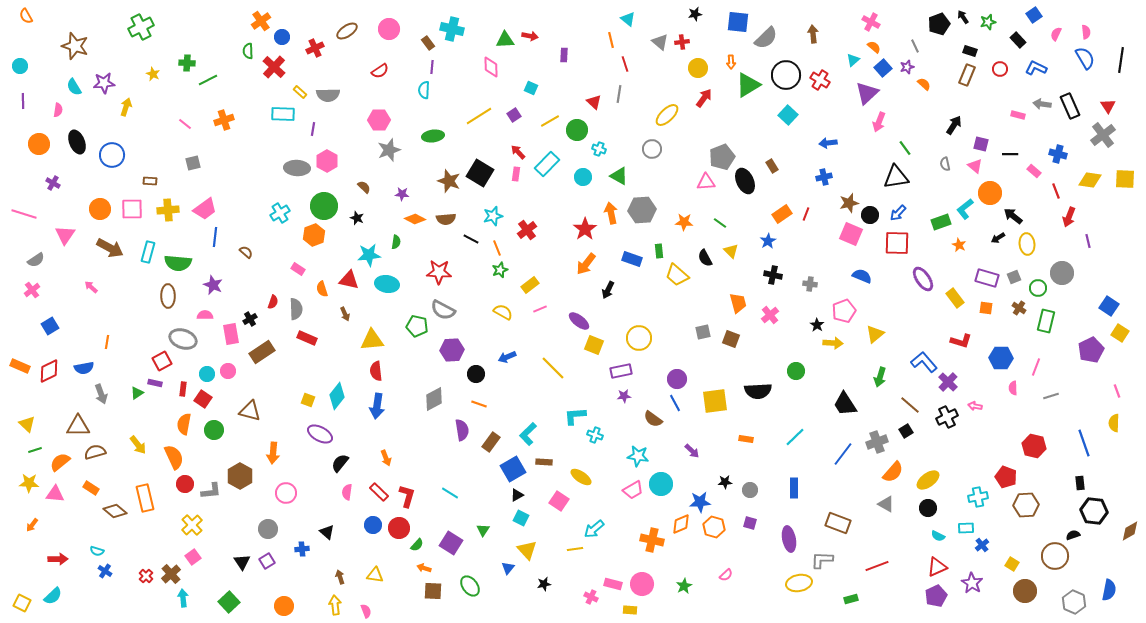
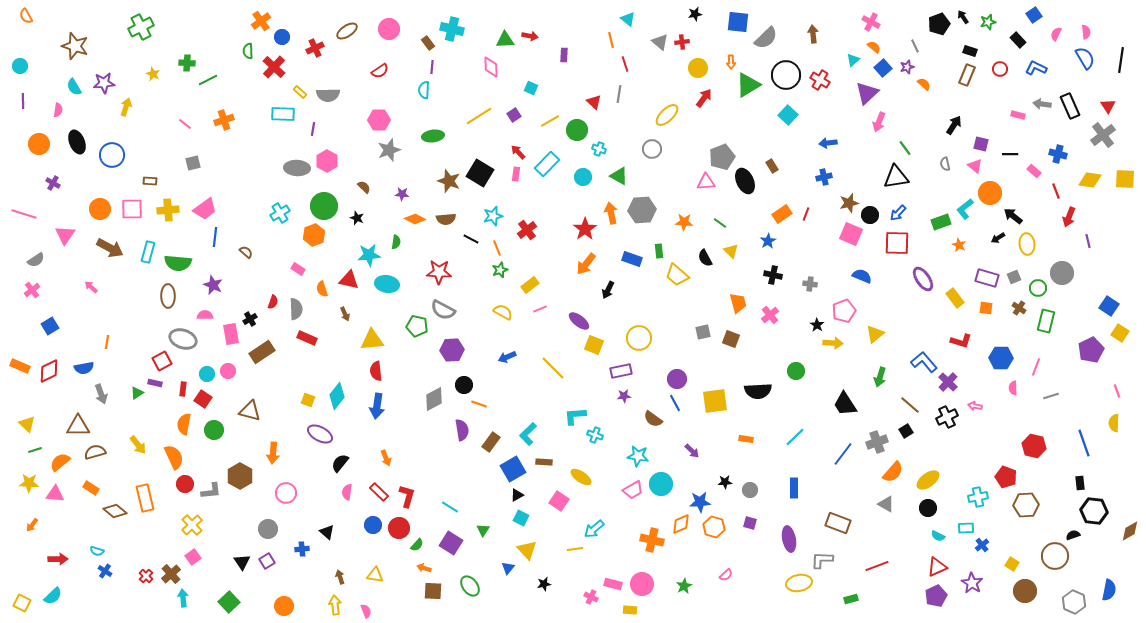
black circle at (476, 374): moved 12 px left, 11 px down
cyan line at (450, 493): moved 14 px down
